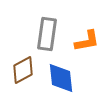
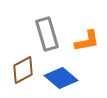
gray rectangle: rotated 24 degrees counterclockwise
blue diamond: rotated 44 degrees counterclockwise
